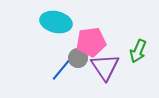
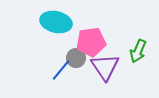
gray circle: moved 2 px left
